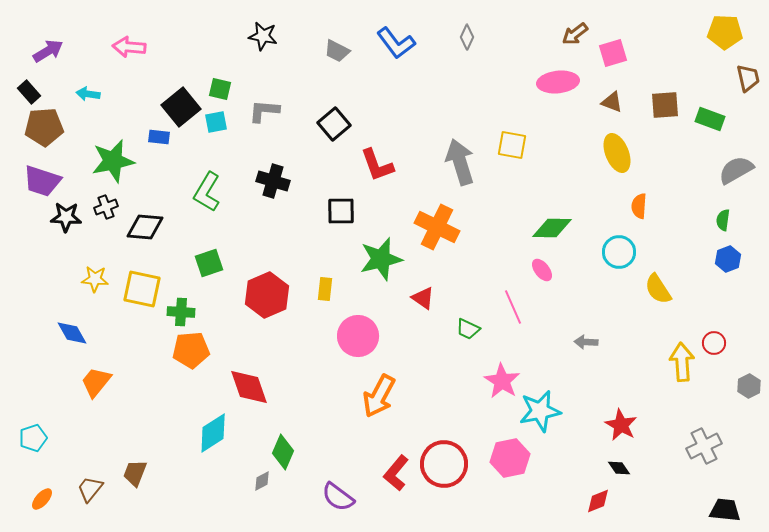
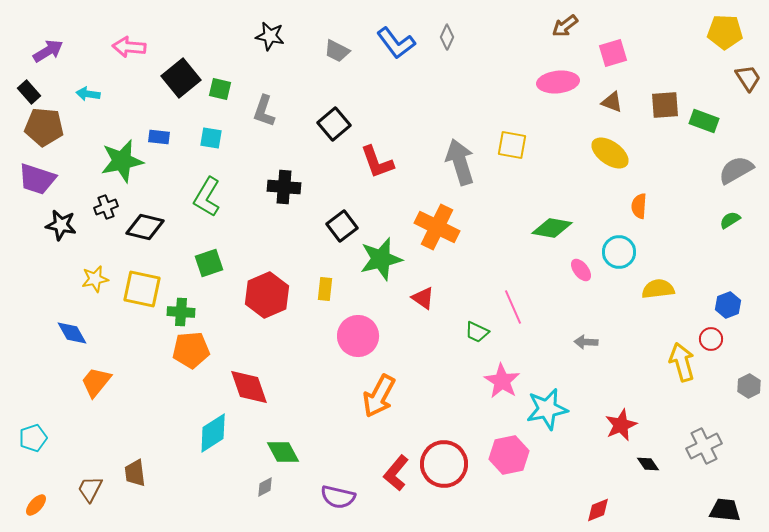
brown arrow at (575, 34): moved 10 px left, 8 px up
black star at (263, 36): moved 7 px right
gray diamond at (467, 37): moved 20 px left
brown trapezoid at (748, 78): rotated 20 degrees counterclockwise
black square at (181, 107): moved 29 px up
gray L-shape at (264, 111): rotated 76 degrees counterclockwise
green rectangle at (710, 119): moved 6 px left, 2 px down
cyan square at (216, 122): moved 5 px left, 16 px down; rotated 20 degrees clockwise
brown pentagon at (44, 127): rotated 9 degrees clockwise
yellow ellipse at (617, 153): moved 7 px left; rotated 33 degrees counterclockwise
green star at (113, 161): moved 9 px right
red L-shape at (377, 165): moved 3 px up
purple trapezoid at (42, 181): moved 5 px left, 2 px up
black cross at (273, 181): moved 11 px right, 6 px down; rotated 12 degrees counterclockwise
green L-shape at (207, 192): moved 5 px down
black square at (341, 211): moved 1 px right, 15 px down; rotated 36 degrees counterclockwise
black star at (66, 217): moved 5 px left, 8 px down; rotated 8 degrees clockwise
green semicircle at (723, 220): moved 7 px right; rotated 50 degrees clockwise
black diamond at (145, 227): rotated 9 degrees clockwise
green diamond at (552, 228): rotated 9 degrees clockwise
blue hexagon at (728, 259): moved 46 px down
pink ellipse at (542, 270): moved 39 px right
yellow star at (95, 279): rotated 16 degrees counterclockwise
yellow semicircle at (658, 289): rotated 116 degrees clockwise
green trapezoid at (468, 329): moved 9 px right, 3 px down
red circle at (714, 343): moved 3 px left, 4 px up
yellow arrow at (682, 362): rotated 12 degrees counterclockwise
cyan star at (540, 411): moved 7 px right, 2 px up
red star at (621, 425): rotated 20 degrees clockwise
green diamond at (283, 452): rotated 52 degrees counterclockwise
pink hexagon at (510, 458): moved 1 px left, 3 px up
black diamond at (619, 468): moved 29 px right, 4 px up
brown trapezoid at (135, 473): rotated 28 degrees counterclockwise
gray diamond at (262, 481): moved 3 px right, 6 px down
brown trapezoid at (90, 489): rotated 12 degrees counterclockwise
purple semicircle at (338, 497): rotated 24 degrees counterclockwise
orange ellipse at (42, 499): moved 6 px left, 6 px down
red diamond at (598, 501): moved 9 px down
